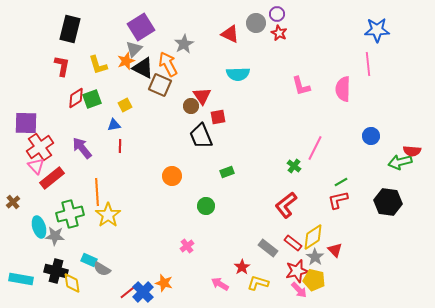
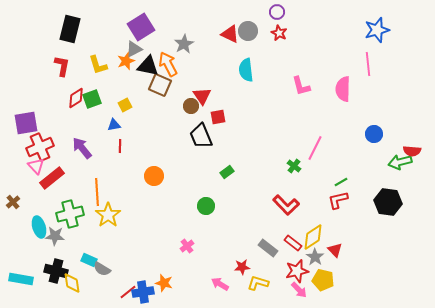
purple circle at (277, 14): moved 2 px up
gray circle at (256, 23): moved 8 px left, 8 px down
blue star at (377, 30): rotated 15 degrees counterclockwise
gray triangle at (134, 49): rotated 18 degrees clockwise
black triangle at (143, 68): moved 5 px right, 2 px up; rotated 15 degrees counterclockwise
cyan semicircle at (238, 74): moved 8 px right, 4 px up; rotated 85 degrees clockwise
purple square at (26, 123): rotated 10 degrees counterclockwise
blue circle at (371, 136): moved 3 px right, 2 px up
red cross at (40, 147): rotated 12 degrees clockwise
green rectangle at (227, 172): rotated 16 degrees counterclockwise
orange circle at (172, 176): moved 18 px left
red L-shape at (286, 205): rotated 96 degrees counterclockwise
red star at (242, 267): rotated 28 degrees clockwise
yellow pentagon at (314, 280): moved 9 px right
blue cross at (143, 292): rotated 35 degrees clockwise
